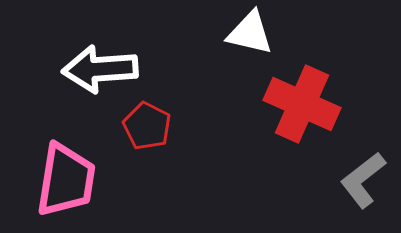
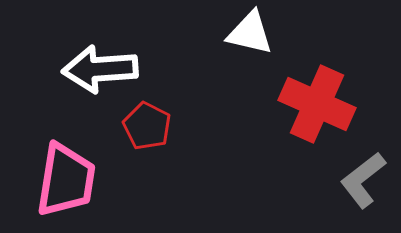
red cross: moved 15 px right
